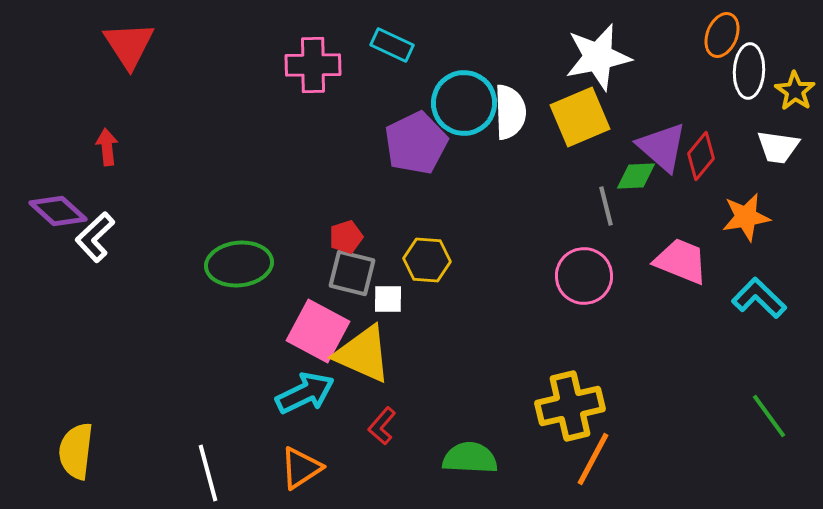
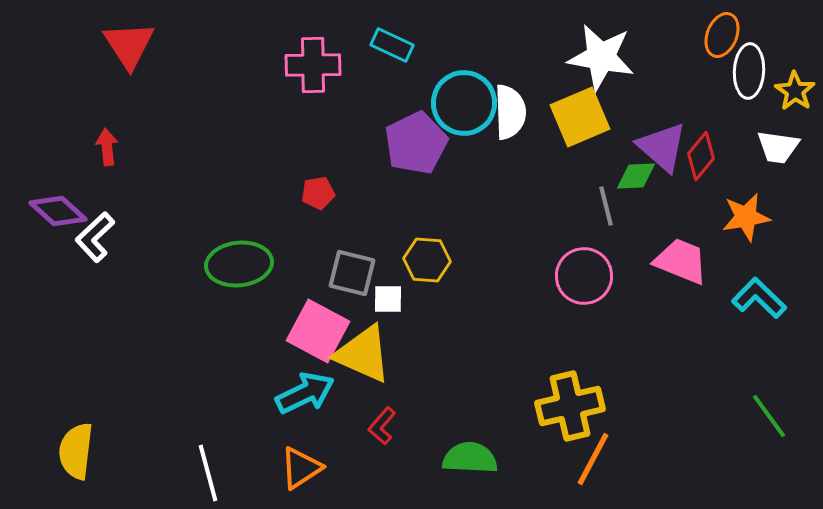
white star: moved 3 px right; rotated 22 degrees clockwise
red pentagon: moved 28 px left, 44 px up; rotated 8 degrees clockwise
